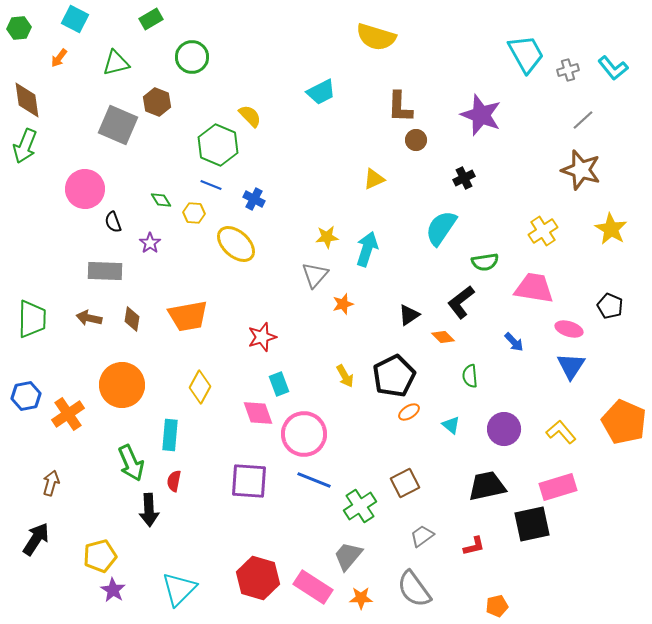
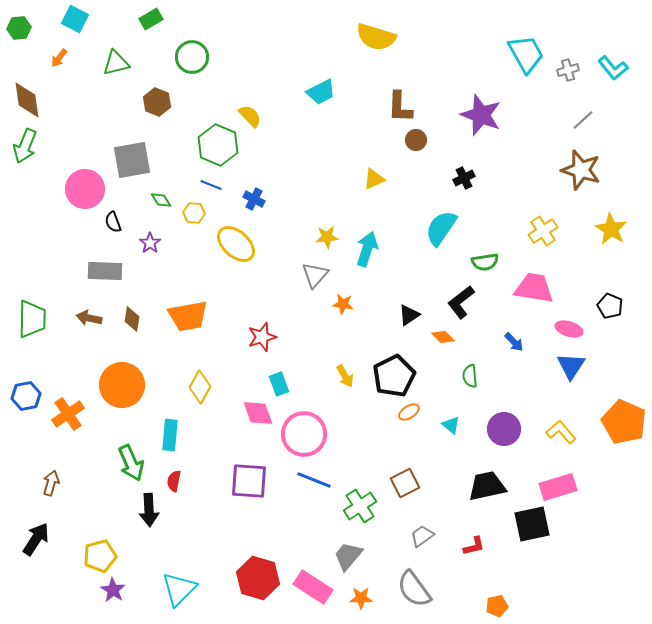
gray square at (118, 125): moved 14 px right, 35 px down; rotated 33 degrees counterclockwise
orange star at (343, 304): rotated 25 degrees clockwise
